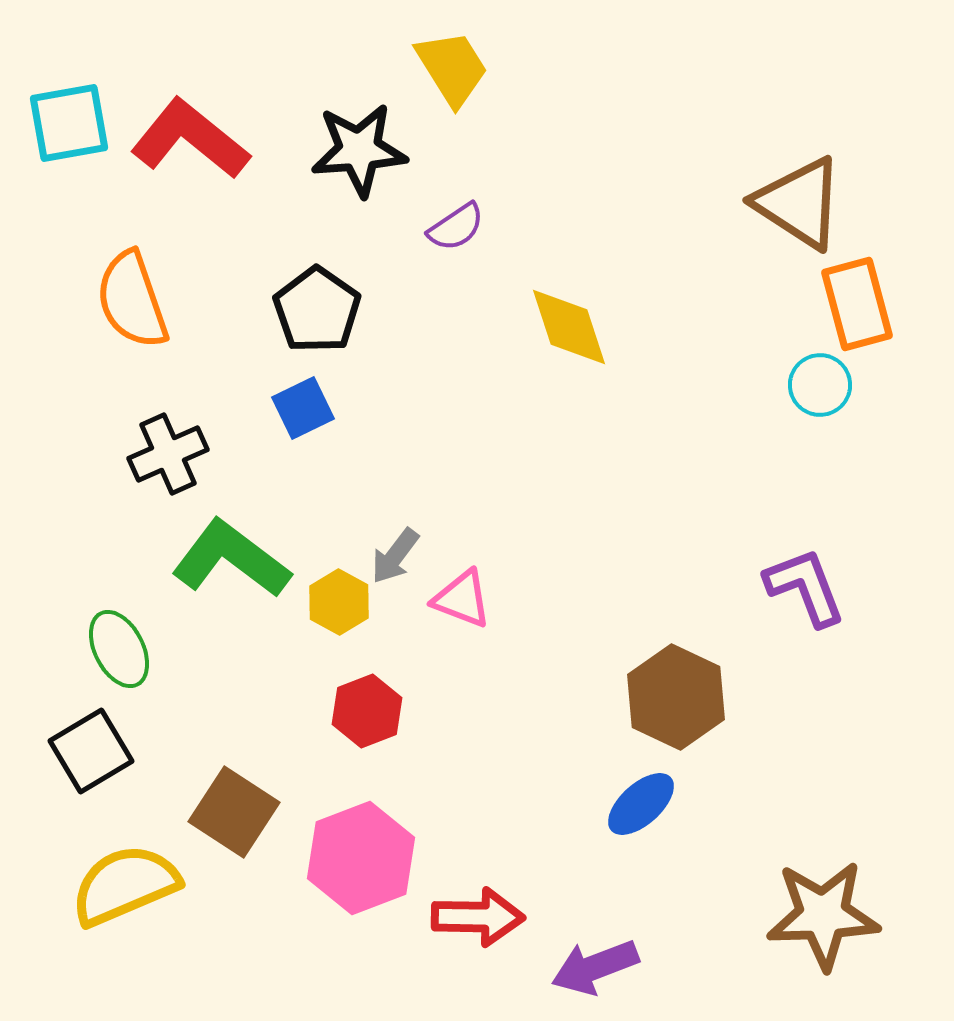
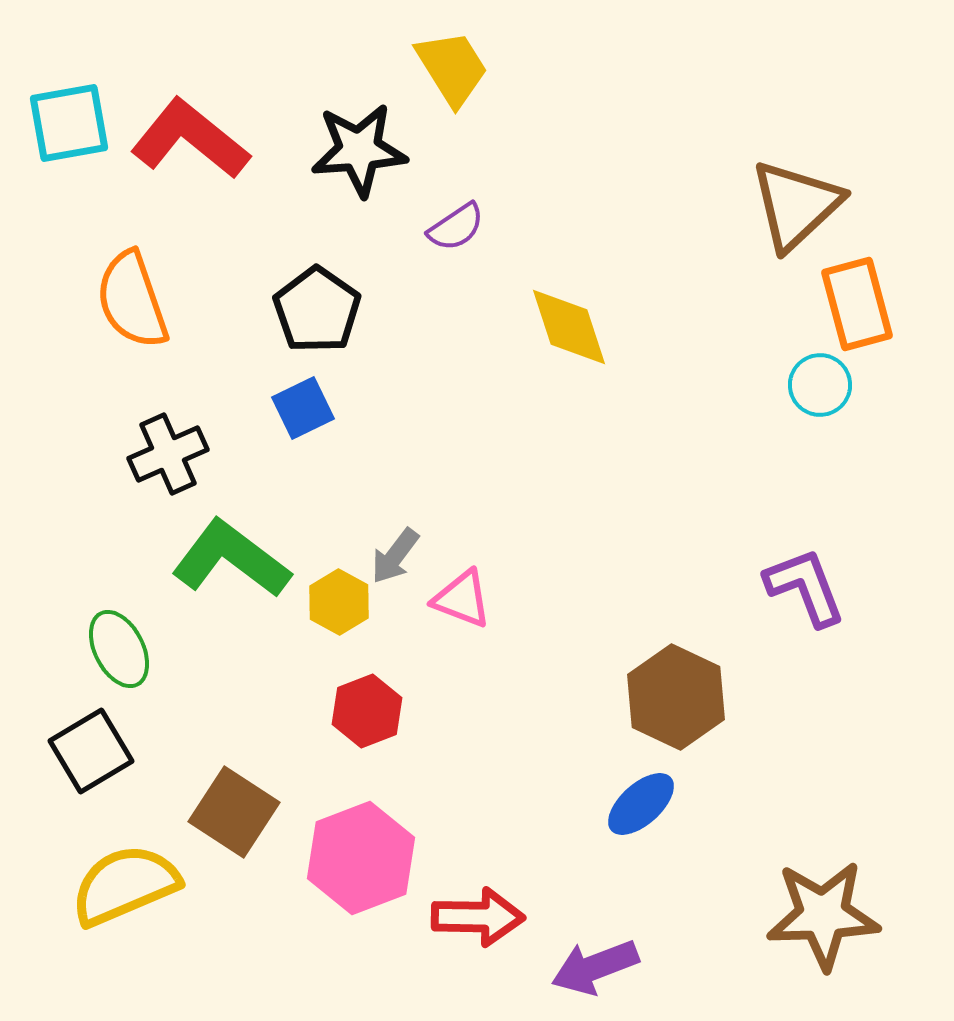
brown triangle: moved 3 px left, 2 px down; rotated 44 degrees clockwise
